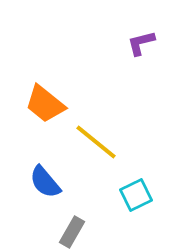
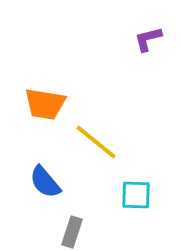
purple L-shape: moved 7 px right, 4 px up
orange trapezoid: rotated 30 degrees counterclockwise
cyan square: rotated 28 degrees clockwise
gray rectangle: rotated 12 degrees counterclockwise
